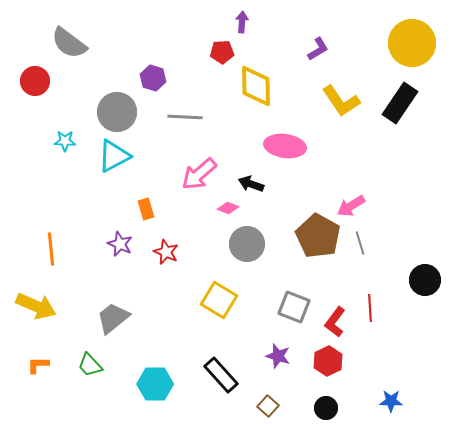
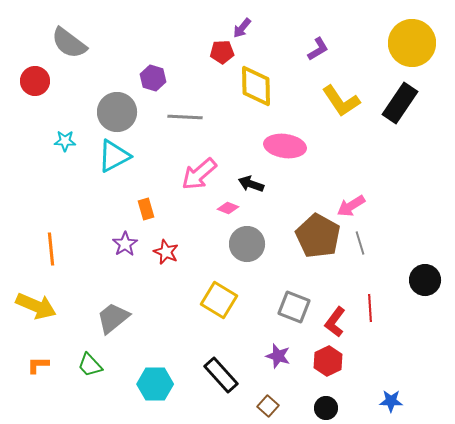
purple arrow at (242, 22): moved 6 px down; rotated 145 degrees counterclockwise
purple star at (120, 244): moved 5 px right; rotated 15 degrees clockwise
